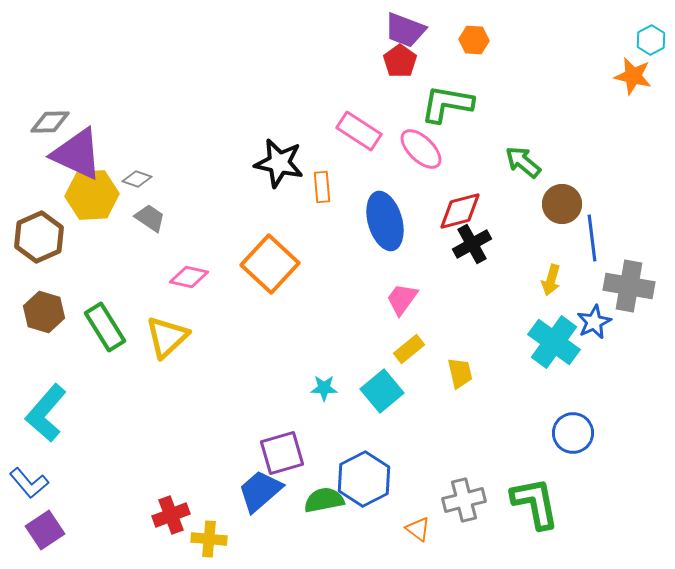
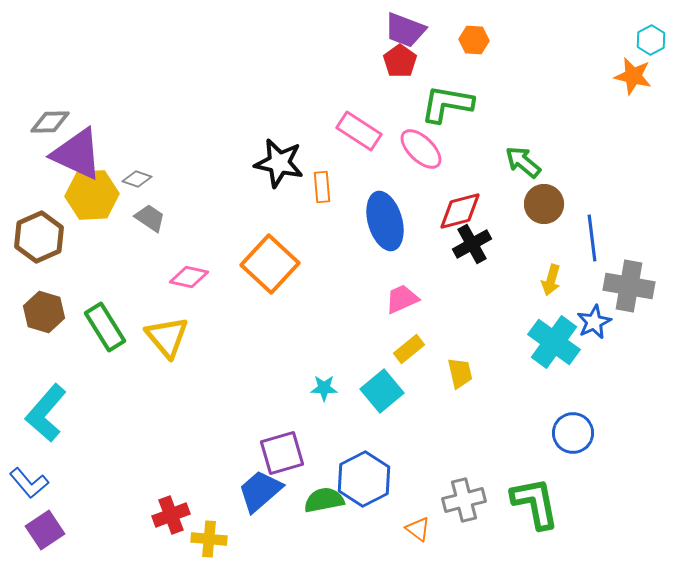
brown circle at (562, 204): moved 18 px left
pink trapezoid at (402, 299): rotated 30 degrees clockwise
yellow triangle at (167, 337): rotated 27 degrees counterclockwise
